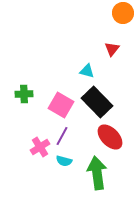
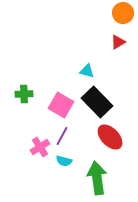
red triangle: moved 6 px right, 7 px up; rotated 21 degrees clockwise
green arrow: moved 5 px down
